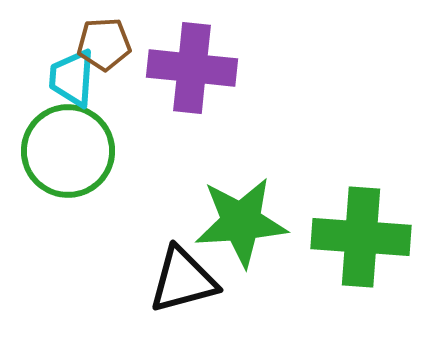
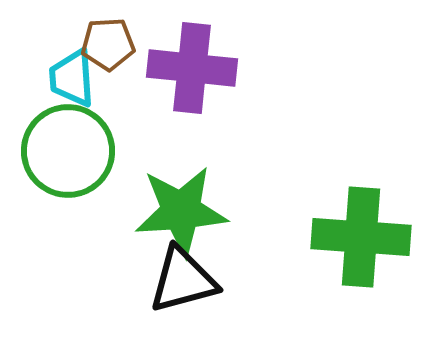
brown pentagon: moved 4 px right
cyan trapezoid: rotated 8 degrees counterclockwise
green star: moved 60 px left, 11 px up
